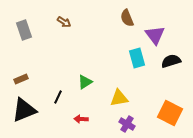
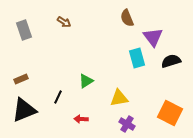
purple triangle: moved 2 px left, 2 px down
green triangle: moved 1 px right, 1 px up
